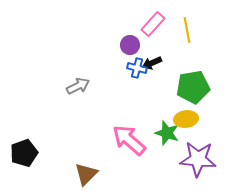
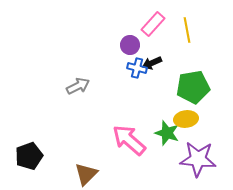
black pentagon: moved 5 px right, 3 px down
